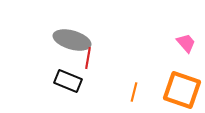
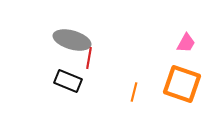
pink trapezoid: rotated 70 degrees clockwise
red line: moved 1 px right
orange square: moved 6 px up
